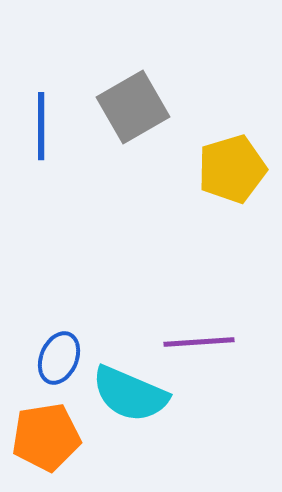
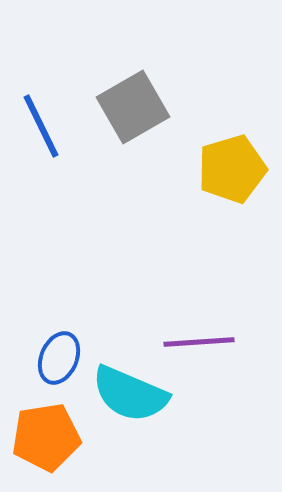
blue line: rotated 26 degrees counterclockwise
